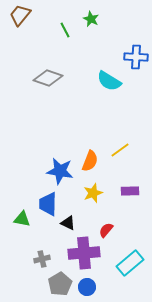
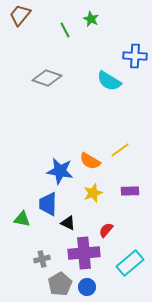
blue cross: moved 1 px left, 1 px up
gray diamond: moved 1 px left
orange semicircle: rotated 100 degrees clockwise
